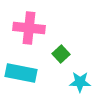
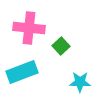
green square: moved 8 px up
cyan rectangle: moved 1 px right, 1 px up; rotated 32 degrees counterclockwise
